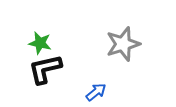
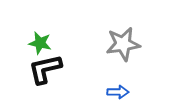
gray star: rotated 8 degrees clockwise
blue arrow: moved 22 px right; rotated 40 degrees clockwise
